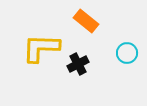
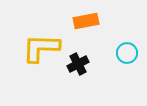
orange rectangle: rotated 50 degrees counterclockwise
